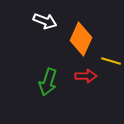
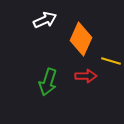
white arrow: moved 1 px up; rotated 45 degrees counterclockwise
